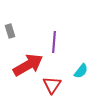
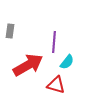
gray rectangle: rotated 24 degrees clockwise
cyan semicircle: moved 14 px left, 9 px up
red triangle: moved 4 px right; rotated 48 degrees counterclockwise
